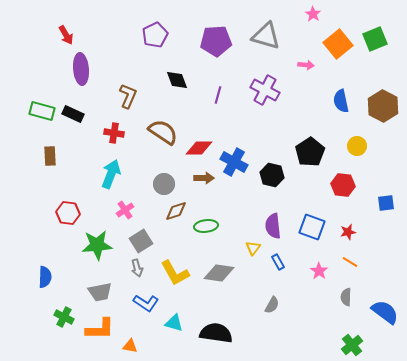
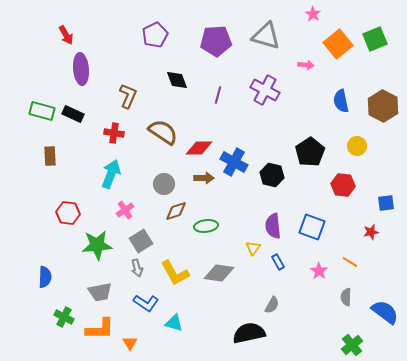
red star at (348, 232): moved 23 px right
black semicircle at (216, 333): moved 33 px right; rotated 20 degrees counterclockwise
orange triangle at (130, 346): moved 3 px up; rotated 49 degrees clockwise
